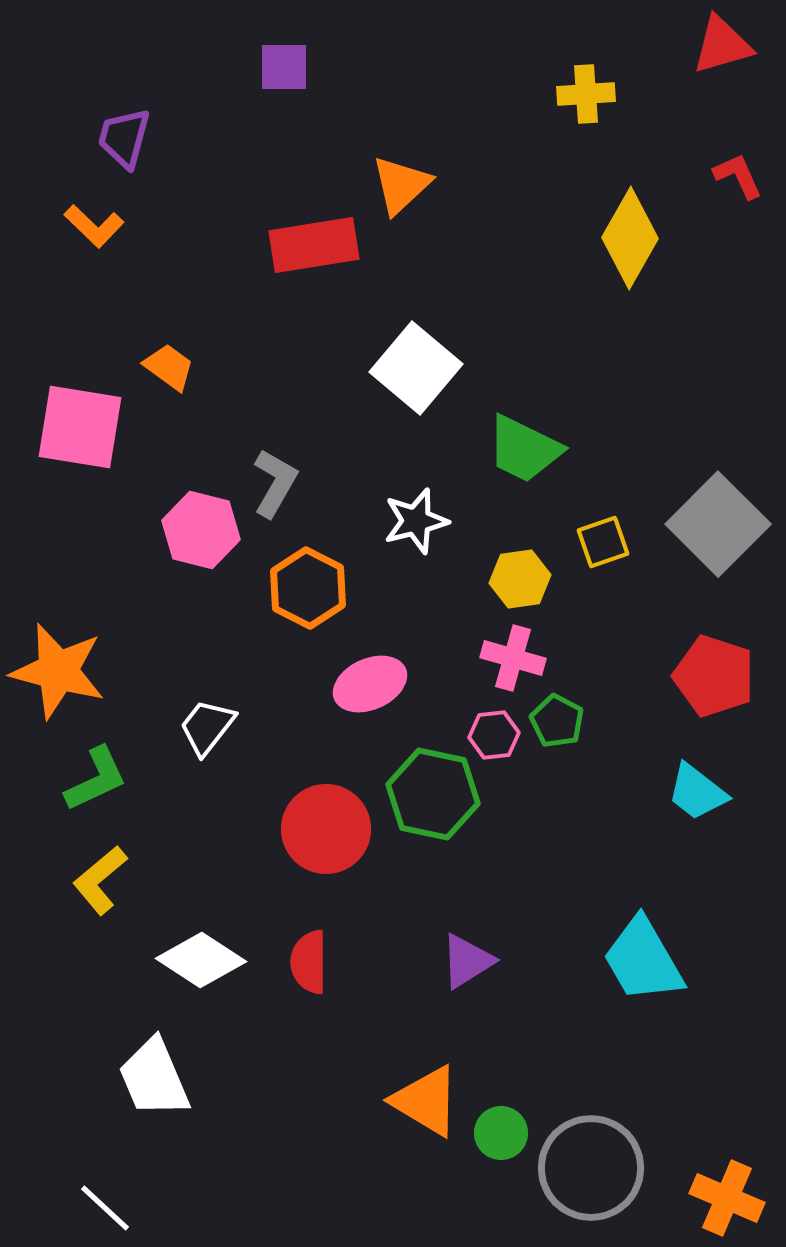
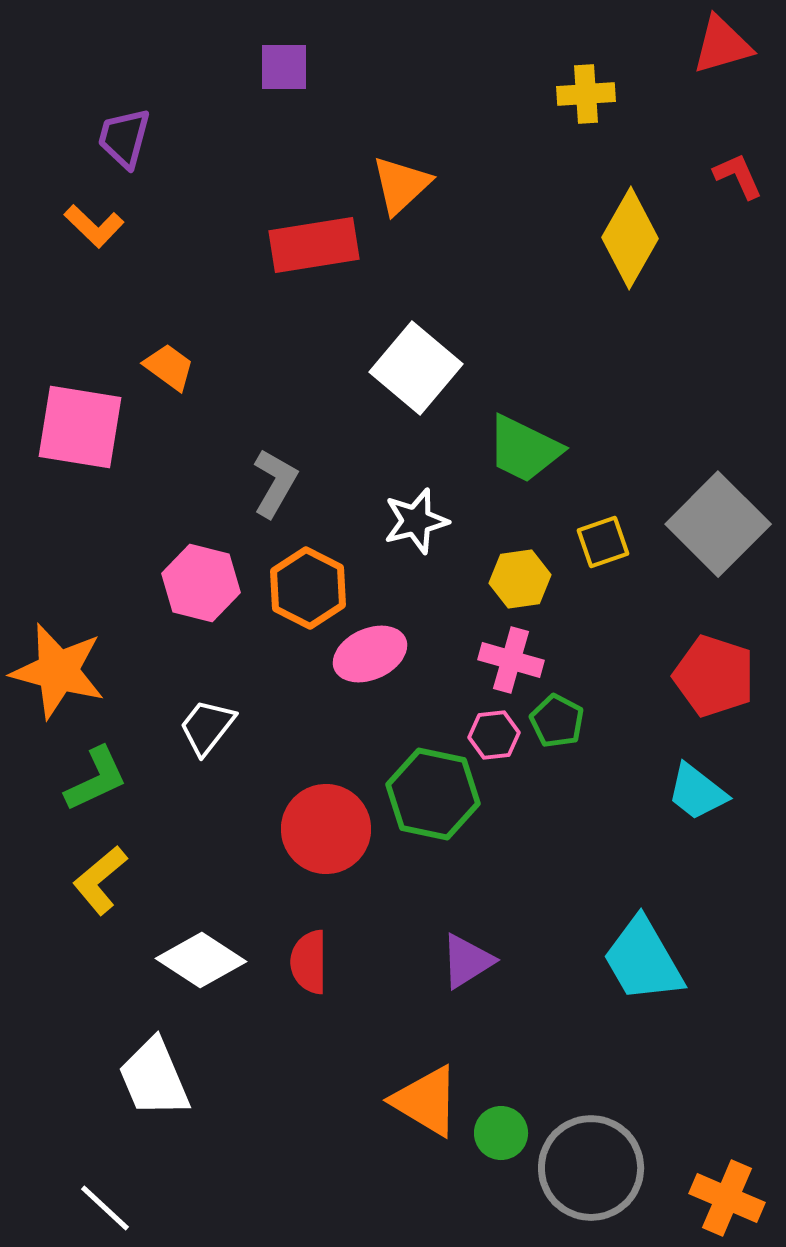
pink hexagon at (201, 530): moved 53 px down
pink cross at (513, 658): moved 2 px left, 2 px down
pink ellipse at (370, 684): moved 30 px up
